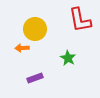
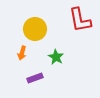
orange arrow: moved 5 px down; rotated 72 degrees counterclockwise
green star: moved 12 px left, 1 px up
